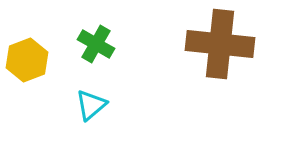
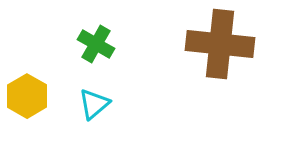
yellow hexagon: moved 36 px down; rotated 9 degrees counterclockwise
cyan triangle: moved 3 px right, 1 px up
